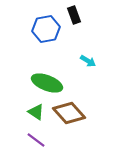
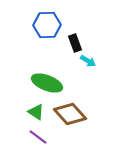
black rectangle: moved 1 px right, 28 px down
blue hexagon: moved 1 px right, 4 px up; rotated 8 degrees clockwise
brown diamond: moved 1 px right, 1 px down
purple line: moved 2 px right, 3 px up
